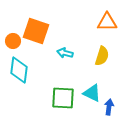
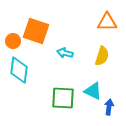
cyan triangle: moved 1 px right, 2 px up
